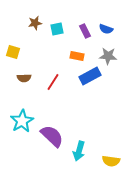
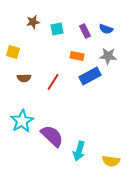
brown star: moved 2 px left, 1 px up
